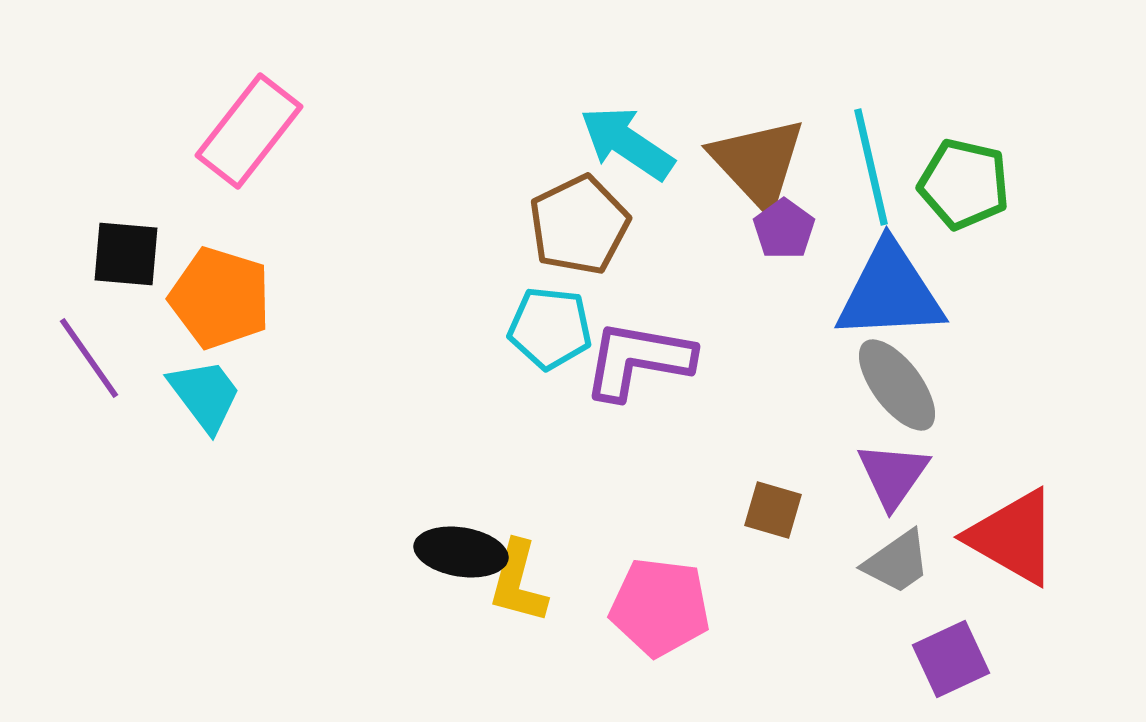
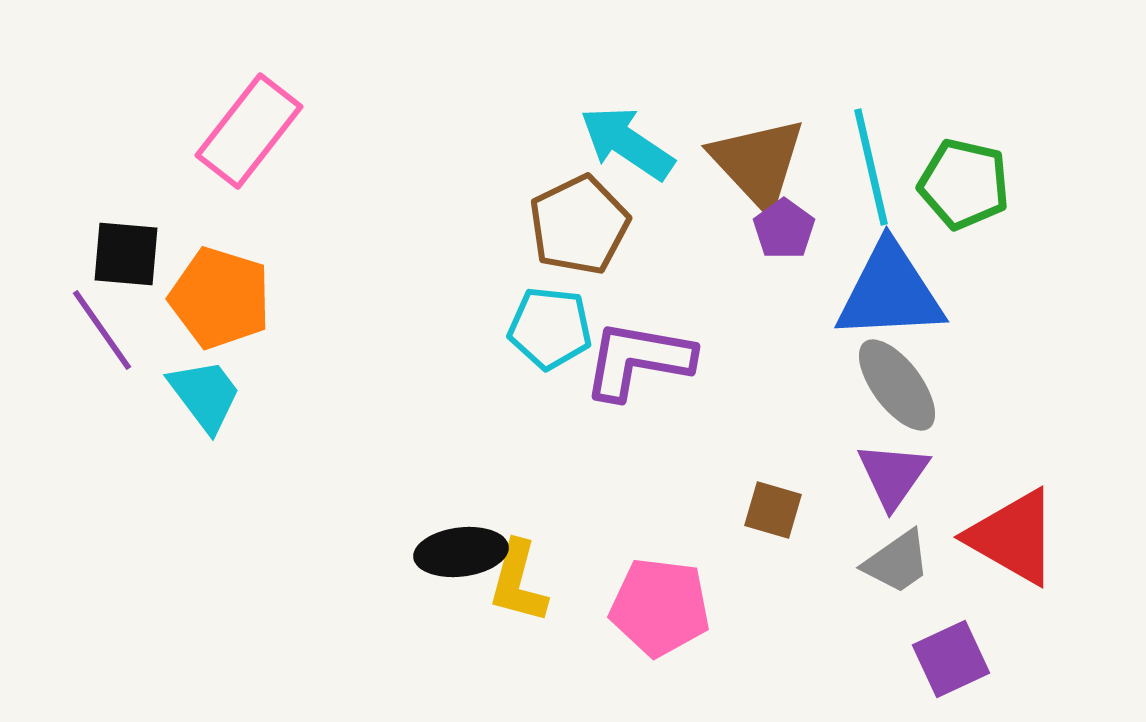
purple line: moved 13 px right, 28 px up
black ellipse: rotated 16 degrees counterclockwise
